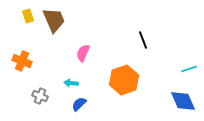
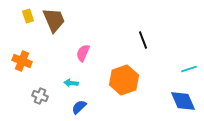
blue semicircle: moved 3 px down
